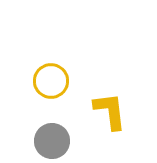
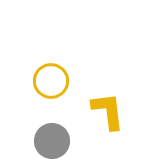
yellow L-shape: moved 2 px left
